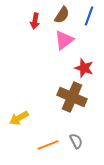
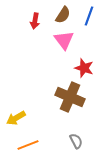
brown semicircle: moved 1 px right
pink triangle: rotated 30 degrees counterclockwise
brown cross: moved 2 px left
yellow arrow: moved 3 px left
orange line: moved 20 px left
